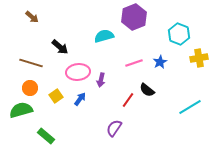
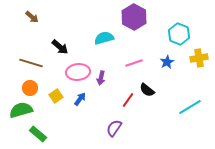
purple hexagon: rotated 10 degrees counterclockwise
cyan semicircle: moved 2 px down
blue star: moved 7 px right
purple arrow: moved 2 px up
green rectangle: moved 8 px left, 2 px up
